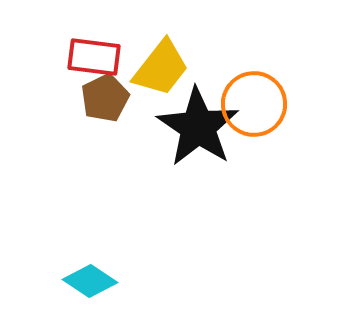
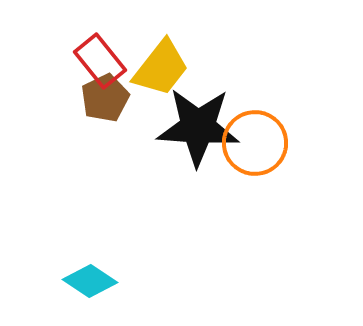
red rectangle: moved 6 px right, 4 px down; rotated 44 degrees clockwise
orange circle: moved 1 px right, 39 px down
black star: rotated 30 degrees counterclockwise
